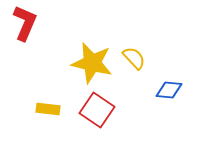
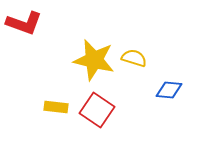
red L-shape: moved 1 px left; rotated 87 degrees clockwise
yellow semicircle: rotated 30 degrees counterclockwise
yellow star: moved 2 px right, 3 px up
yellow rectangle: moved 8 px right, 2 px up
